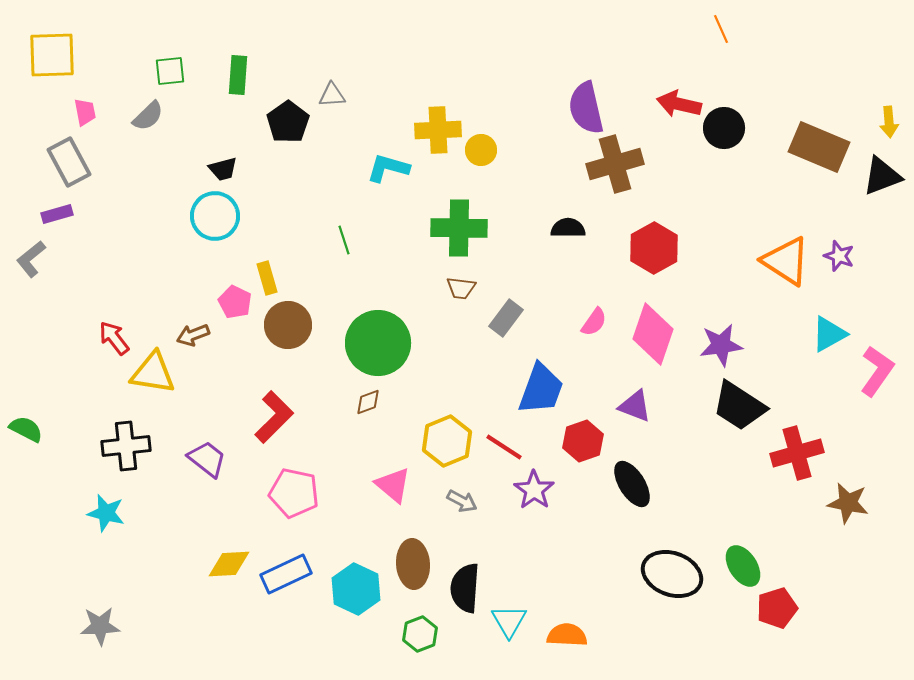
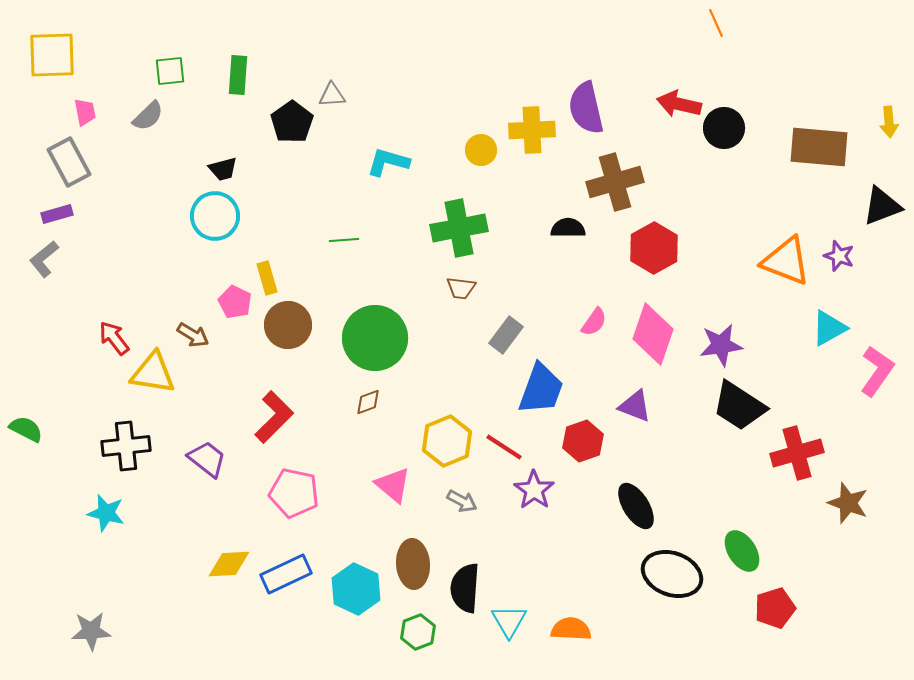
orange line at (721, 29): moved 5 px left, 6 px up
black pentagon at (288, 122): moved 4 px right
yellow cross at (438, 130): moved 94 px right
brown rectangle at (819, 147): rotated 18 degrees counterclockwise
brown cross at (615, 164): moved 18 px down
cyan L-shape at (388, 168): moved 6 px up
black triangle at (882, 176): moved 30 px down
green cross at (459, 228): rotated 12 degrees counterclockwise
green line at (344, 240): rotated 76 degrees counterclockwise
gray L-shape at (31, 259): moved 13 px right
orange triangle at (786, 261): rotated 12 degrees counterclockwise
gray rectangle at (506, 318): moved 17 px down
cyan triangle at (829, 334): moved 6 px up
brown arrow at (193, 335): rotated 128 degrees counterclockwise
green circle at (378, 343): moved 3 px left, 5 px up
black ellipse at (632, 484): moved 4 px right, 22 px down
brown star at (848, 503): rotated 9 degrees clockwise
green ellipse at (743, 566): moved 1 px left, 15 px up
red pentagon at (777, 608): moved 2 px left
gray star at (100, 626): moved 9 px left, 5 px down
green hexagon at (420, 634): moved 2 px left, 2 px up
orange semicircle at (567, 635): moved 4 px right, 6 px up
